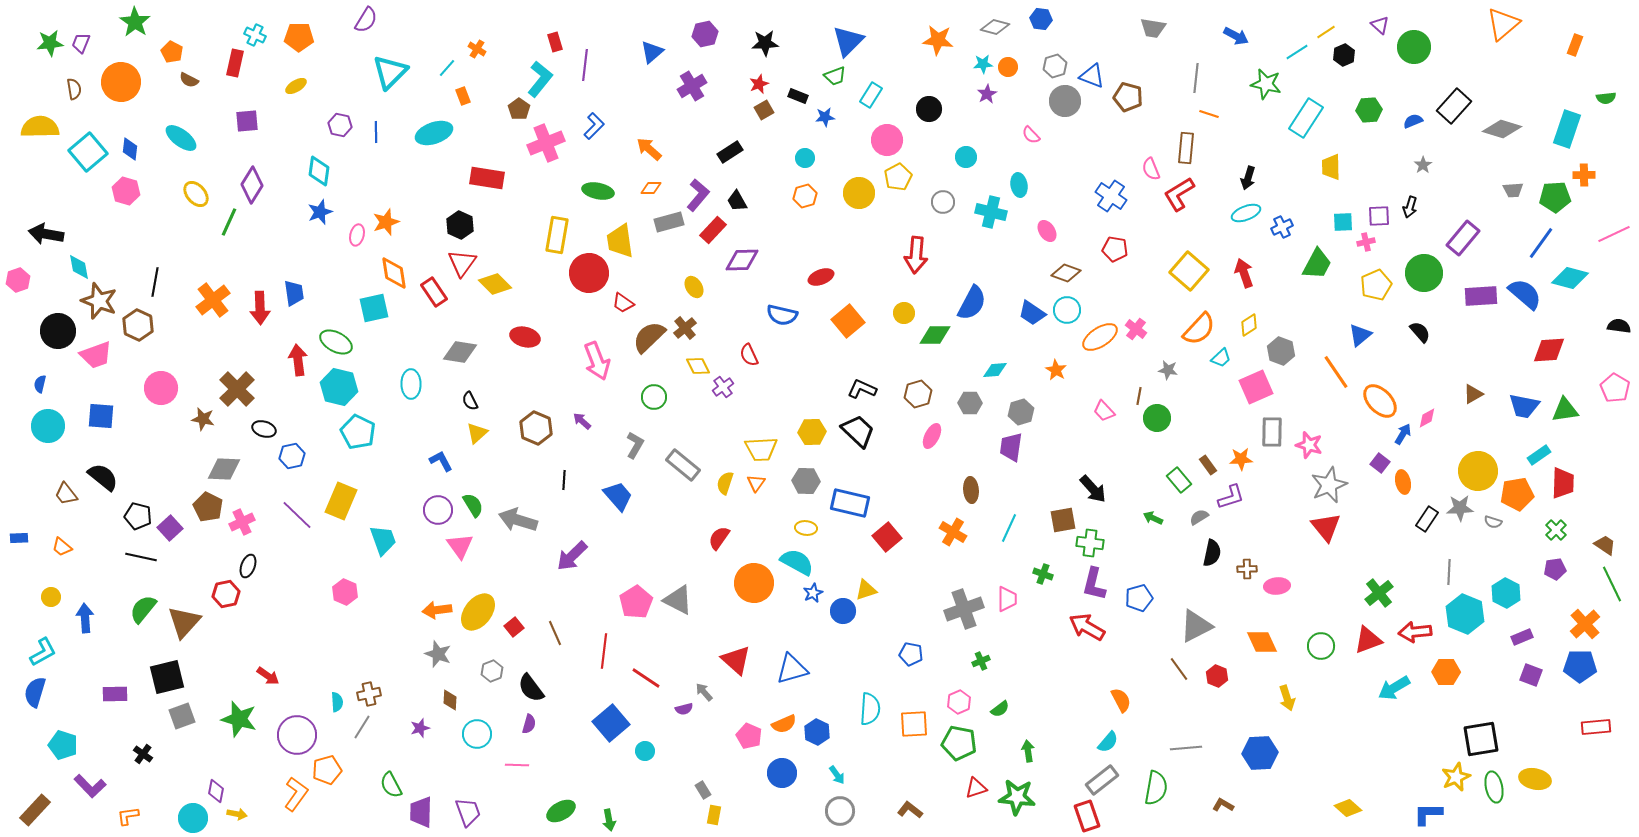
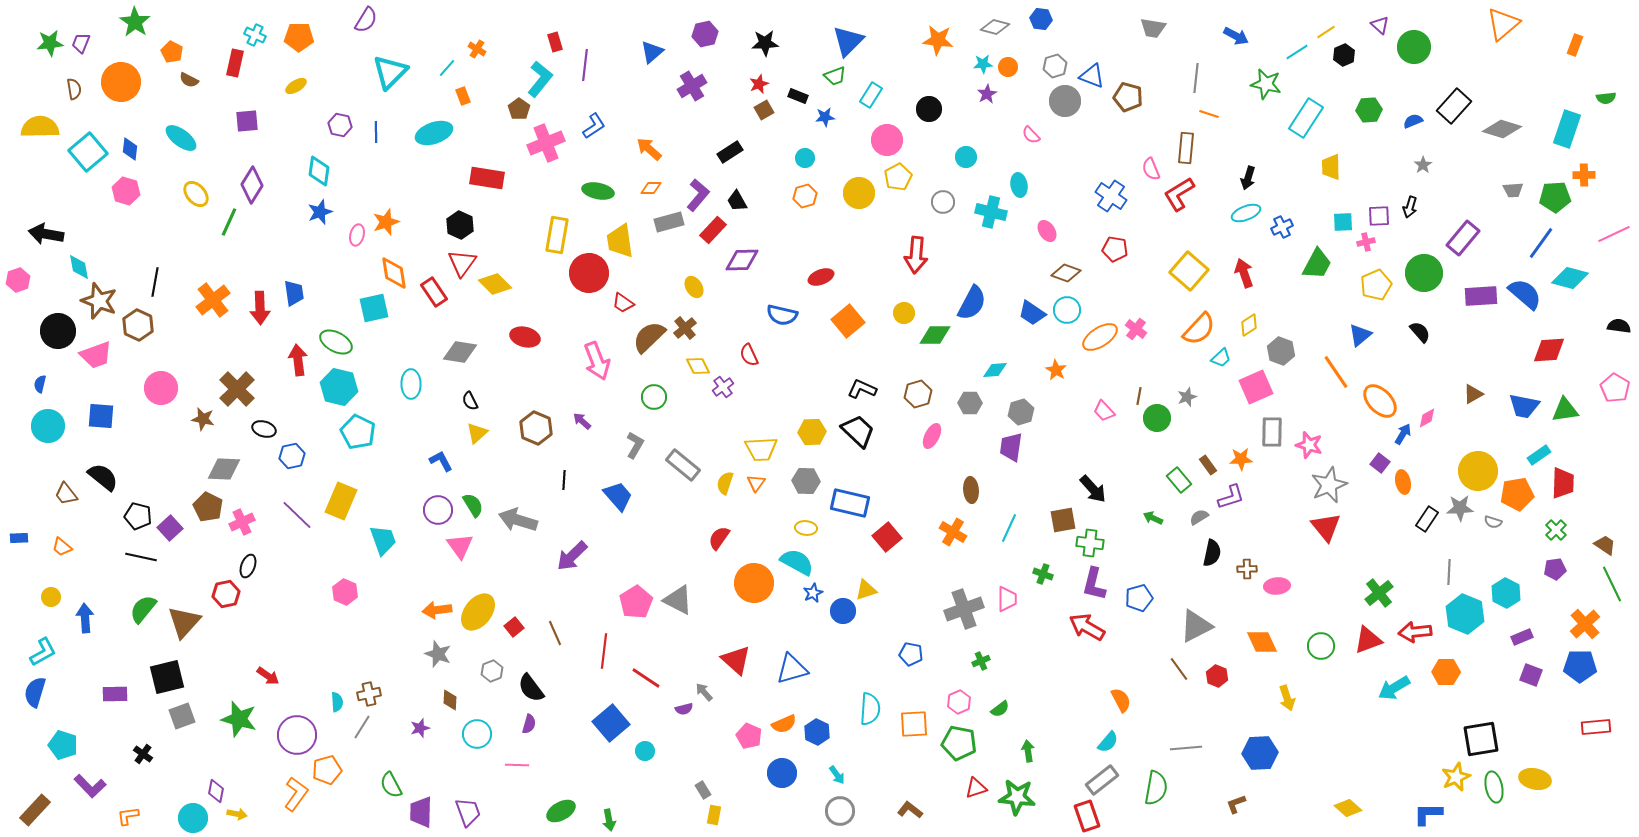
blue L-shape at (594, 126): rotated 12 degrees clockwise
gray star at (1168, 370): moved 19 px right, 27 px down; rotated 30 degrees counterclockwise
brown L-shape at (1223, 805): moved 13 px right, 1 px up; rotated 50 degrees counterclockwise
